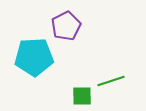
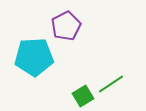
green line: moved 3 px down; rotated 16 degrees counterclockwise
green square: moved 1 px right; rotated 30 degrees counterclockwise
